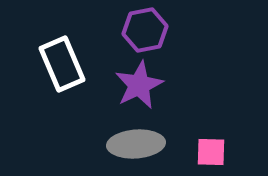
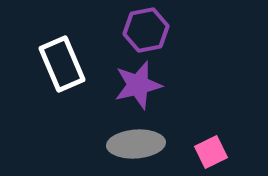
purple hexagon: moved 1 px right
purple star: moved 1 px left; rotated 12 degrees clockwise
pink square: rotated 28 degrees counterclockwise
